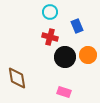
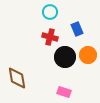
blue rectangle: moved 3 px down
